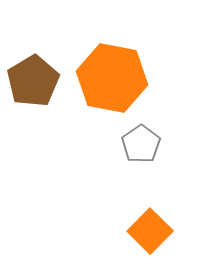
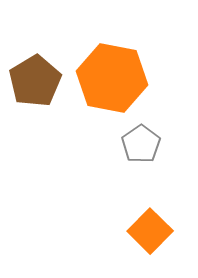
brown pentagon: moved 2 px right
